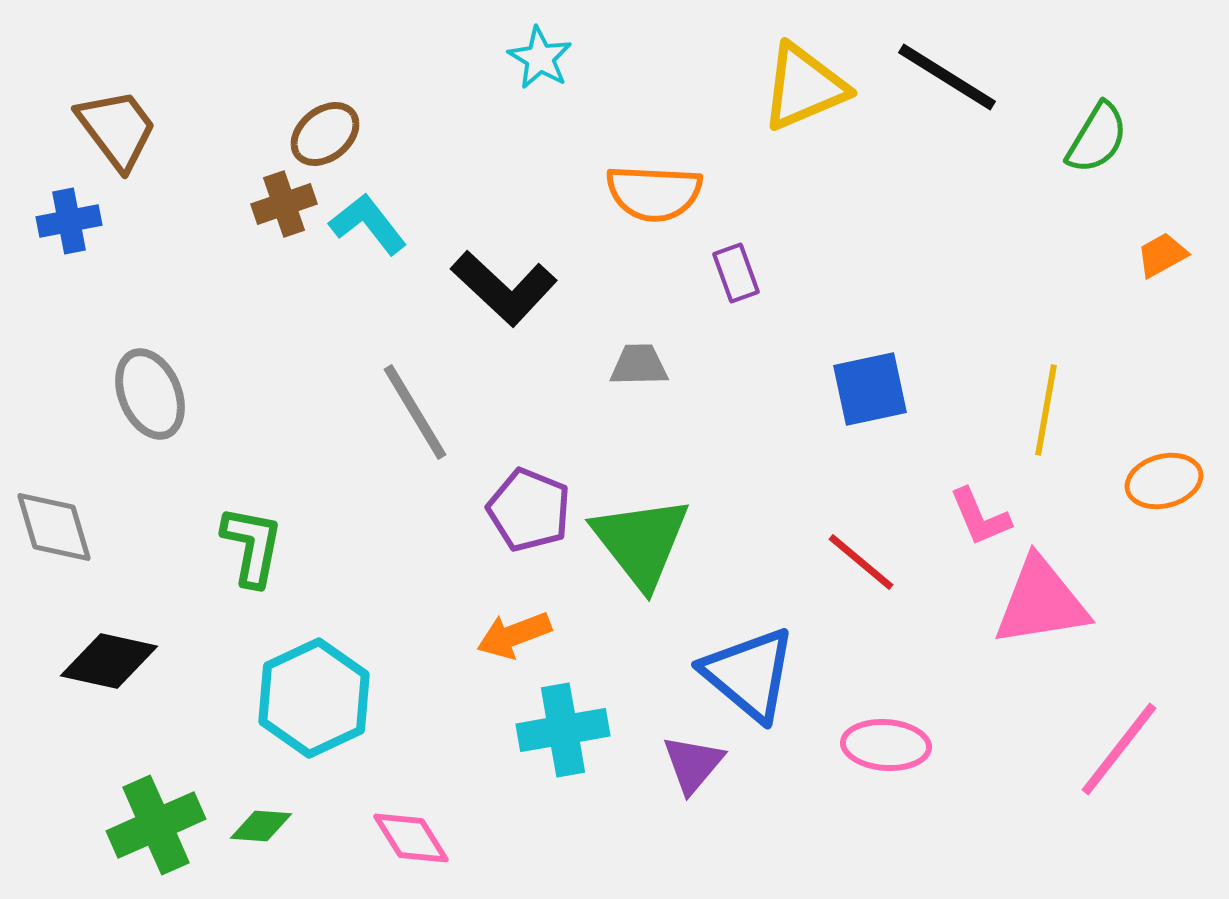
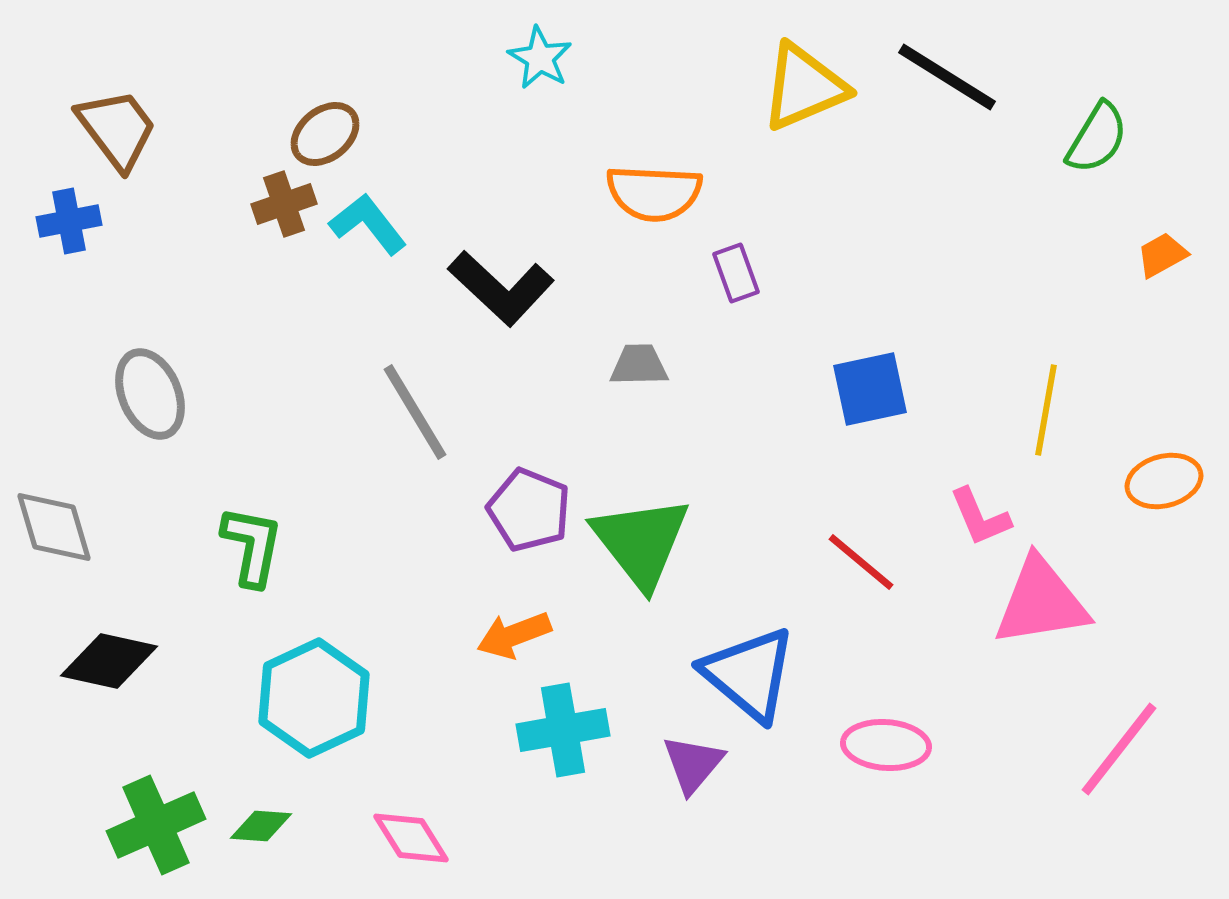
black L-shape: moved 3 px left
